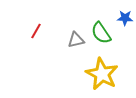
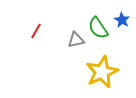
blue star: moved 3 px left, 2 px down; rotated 28 degrees clockwise
green semicircle: moved 3 px left, 5 px up
yellow star: moved 2 px up; rotated 20 degrees clockwise
